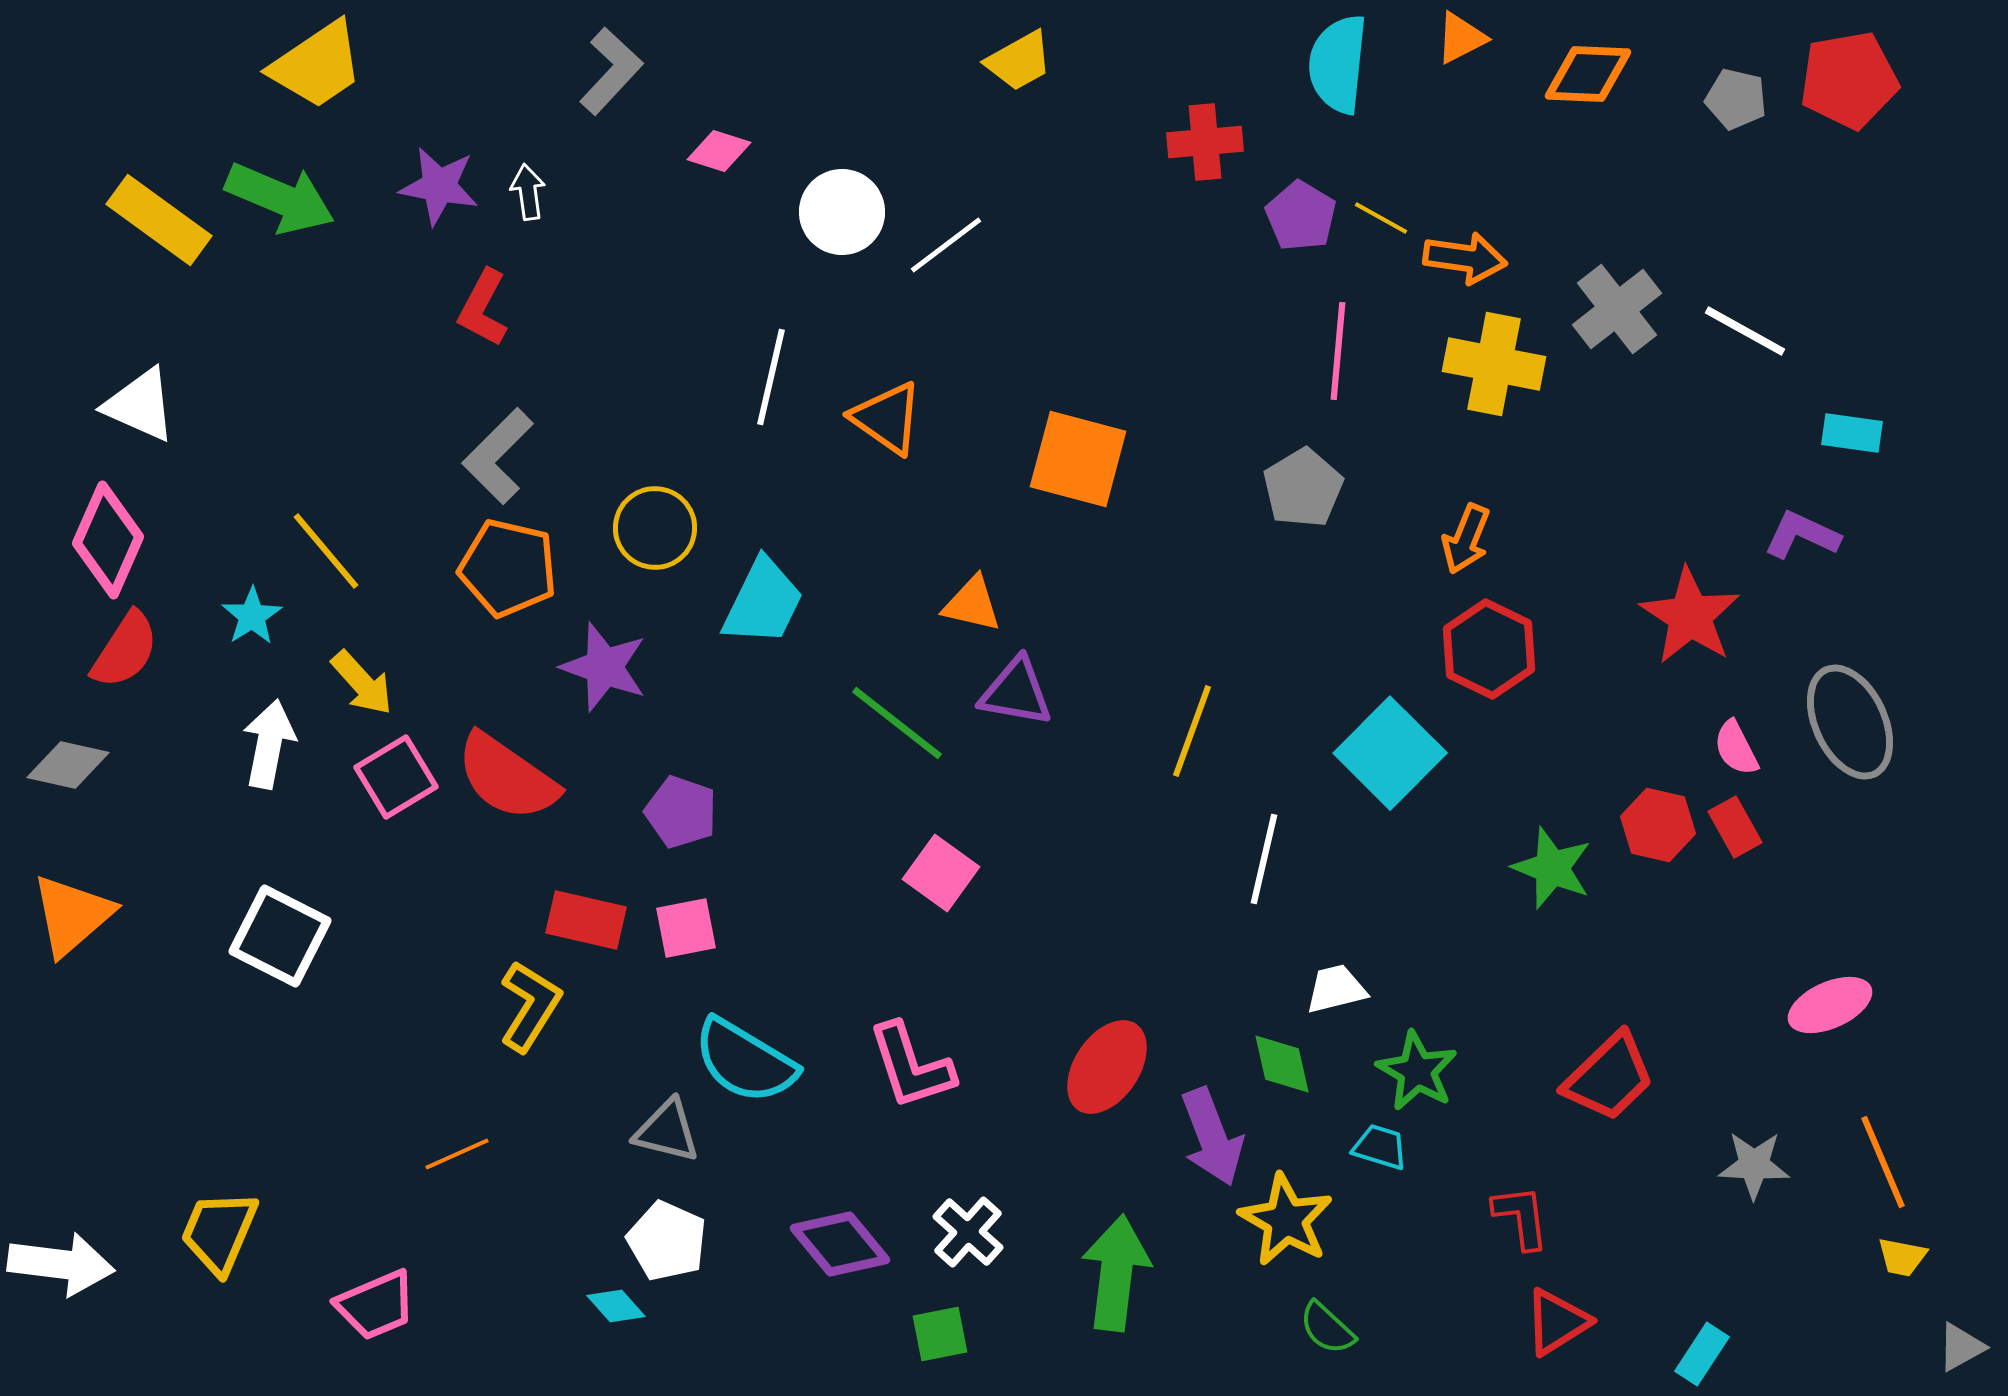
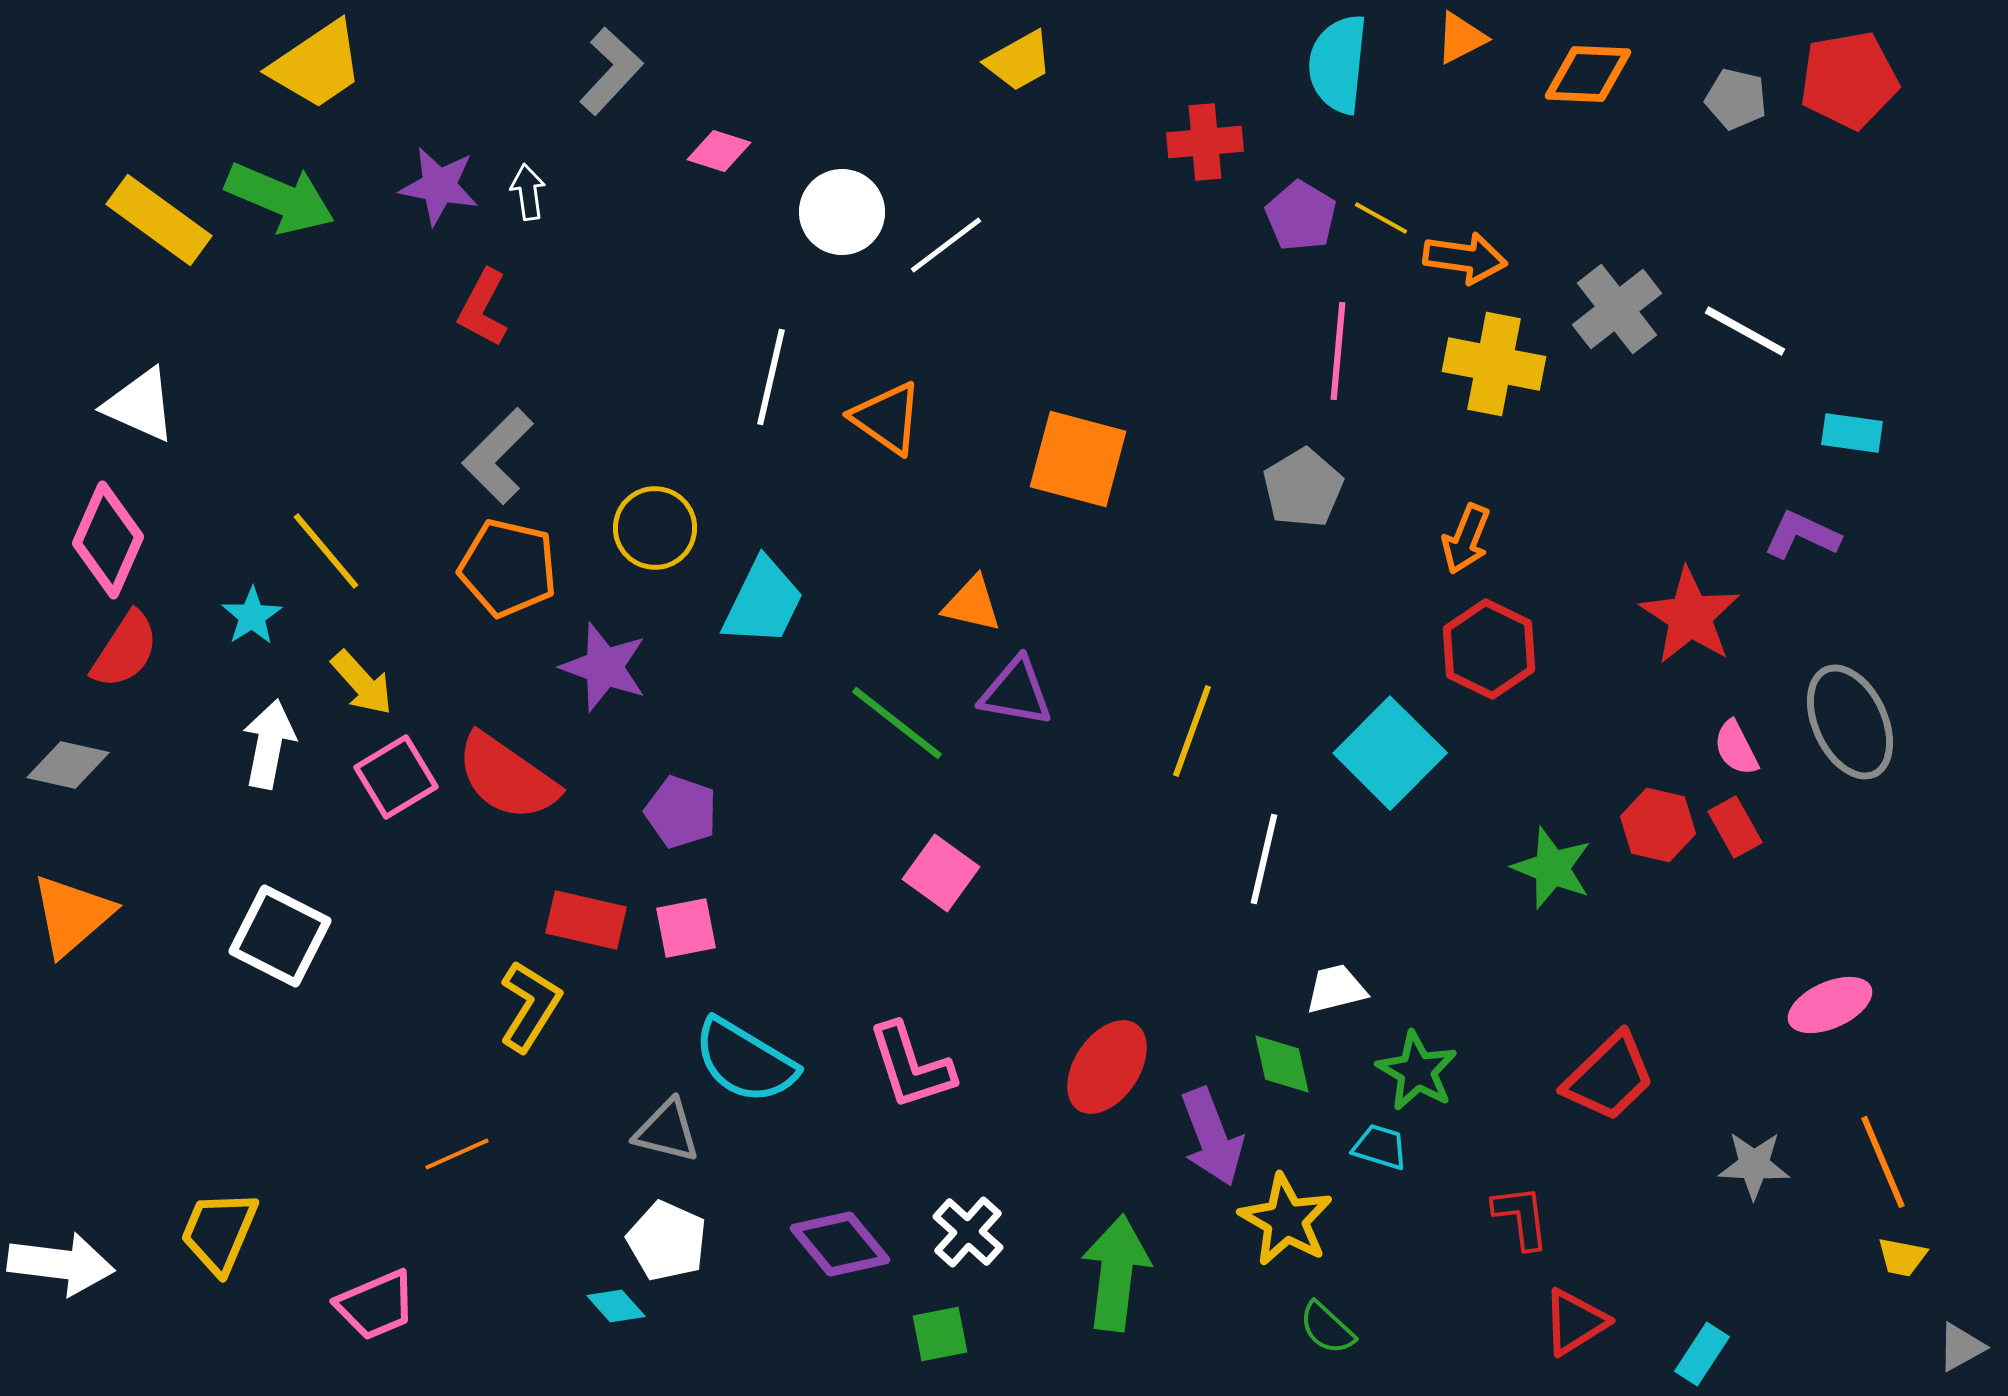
red triangle at (1557, 1322): moved 18 px right
